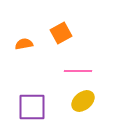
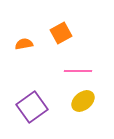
purple square: rotated 36 degrees counterclockwise
